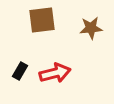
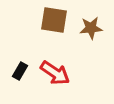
brown square: moved 12 px right; rotated 16 degrees clockwise
red arrow: rotated 48 degrees clockwise
